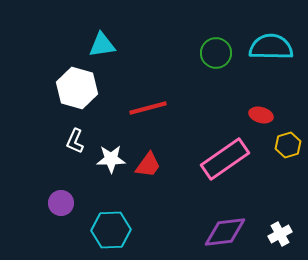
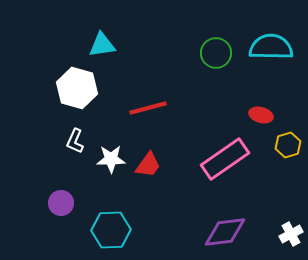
white cross: moved 11 px right
